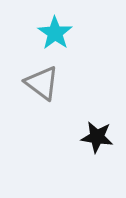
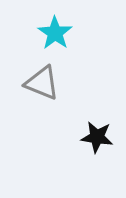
gray triangle: rotated 15 degrees counterclockwise
